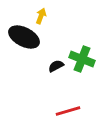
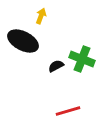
black ellipse: moved 1 px left, 4 px down
